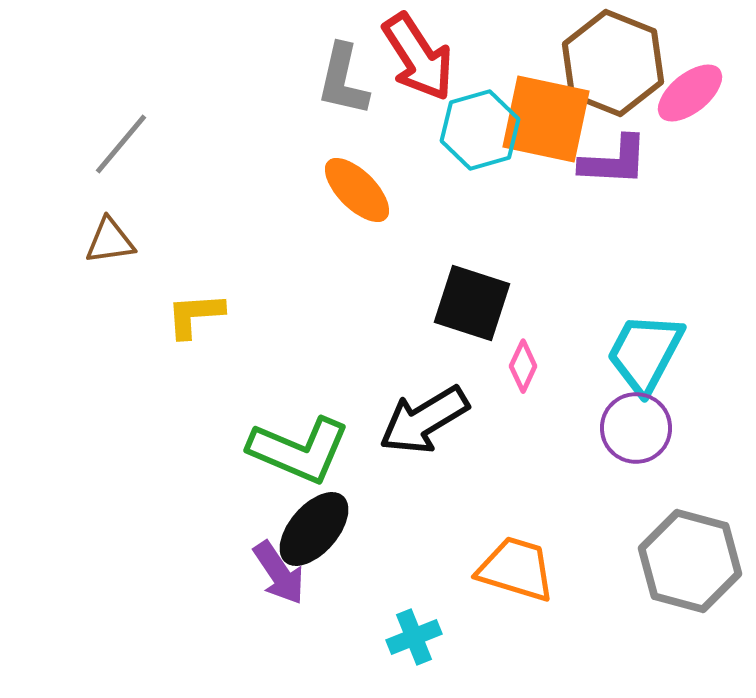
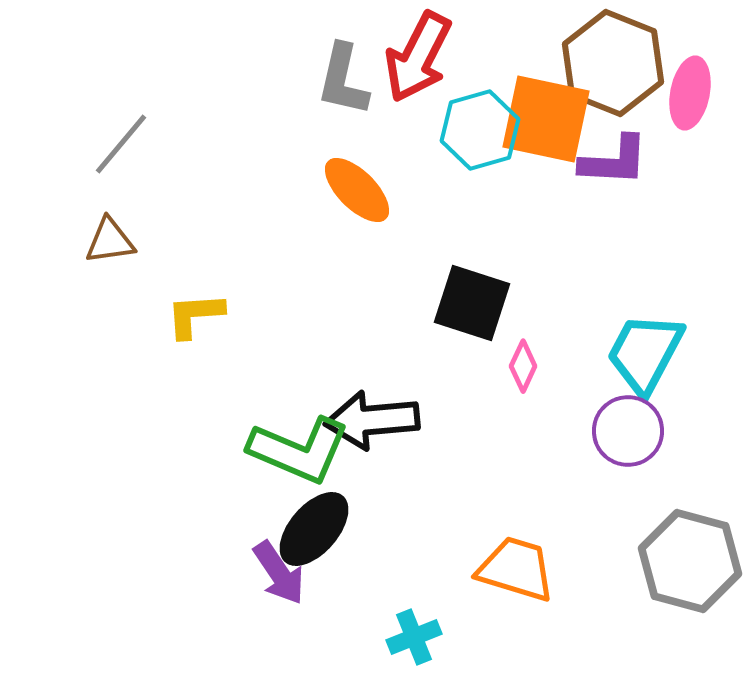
red arrow: rotated 60 degrees clockwise
pink ellipse: rotated 40 degrees counterclockwise
black arrow: moved 52 px left; rotated 26 degrees clockwise
purple circle: moved 8 px left, 3 px down
